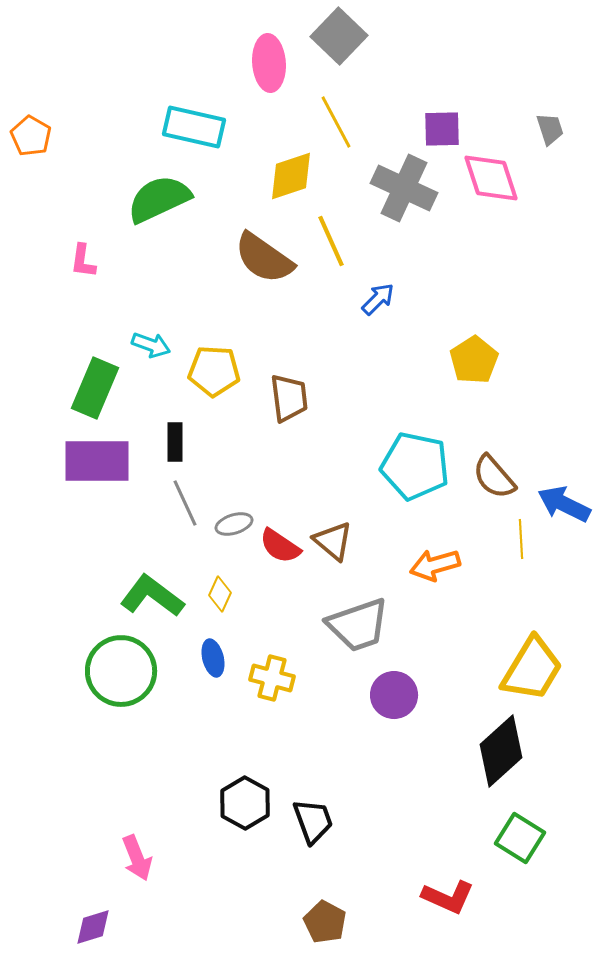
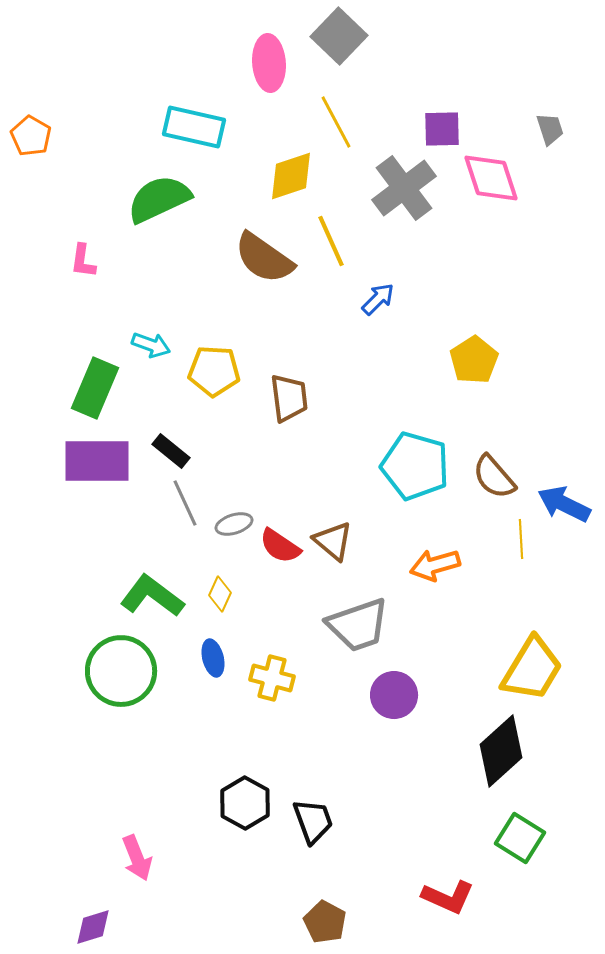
gray cross at (404, 188): rotated 28 degrees clockwise
black rectangle at (175, 442): moved 4 px left, 9 px down; rotated 51 degrees counterclockwise
cyan pentagon at (415, 466): rotated 4 degrees clockwise
